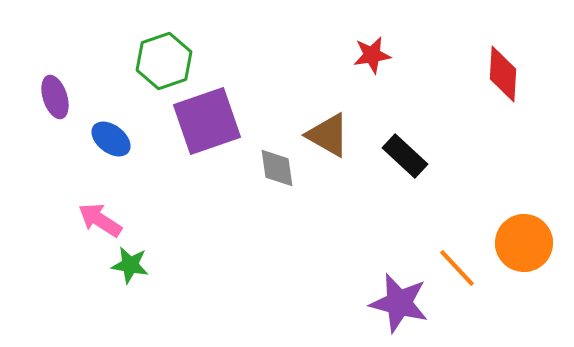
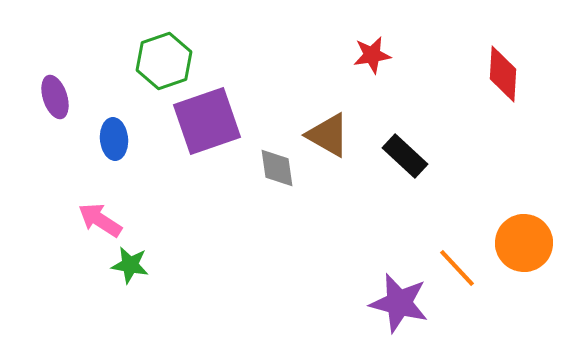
blue ellipse: moved 3 px right; rotated 48 degrees clockwise
